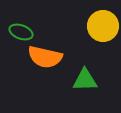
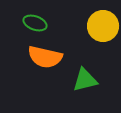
green ellipse: moved 14 px right, 9 px up
green triangle: rotated 12 degrees counterclockwise
